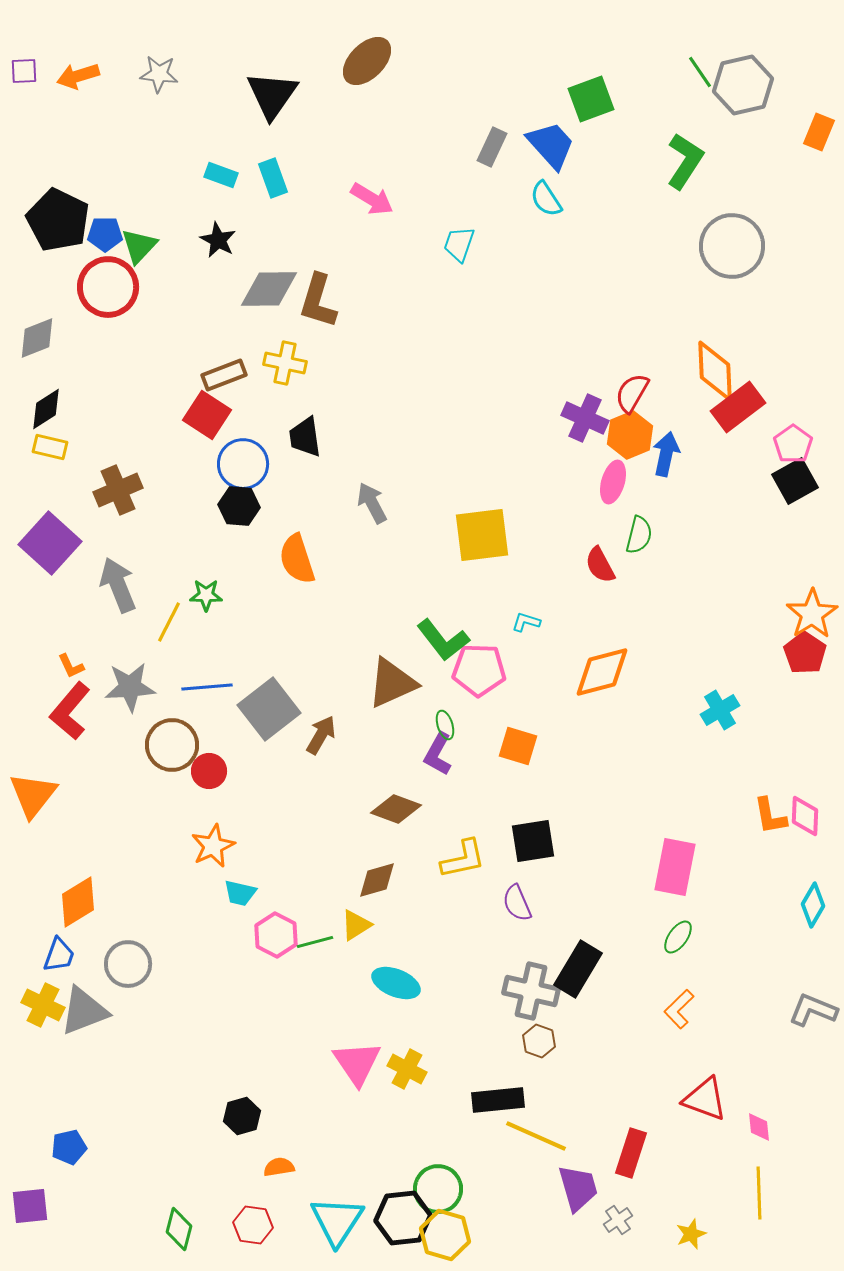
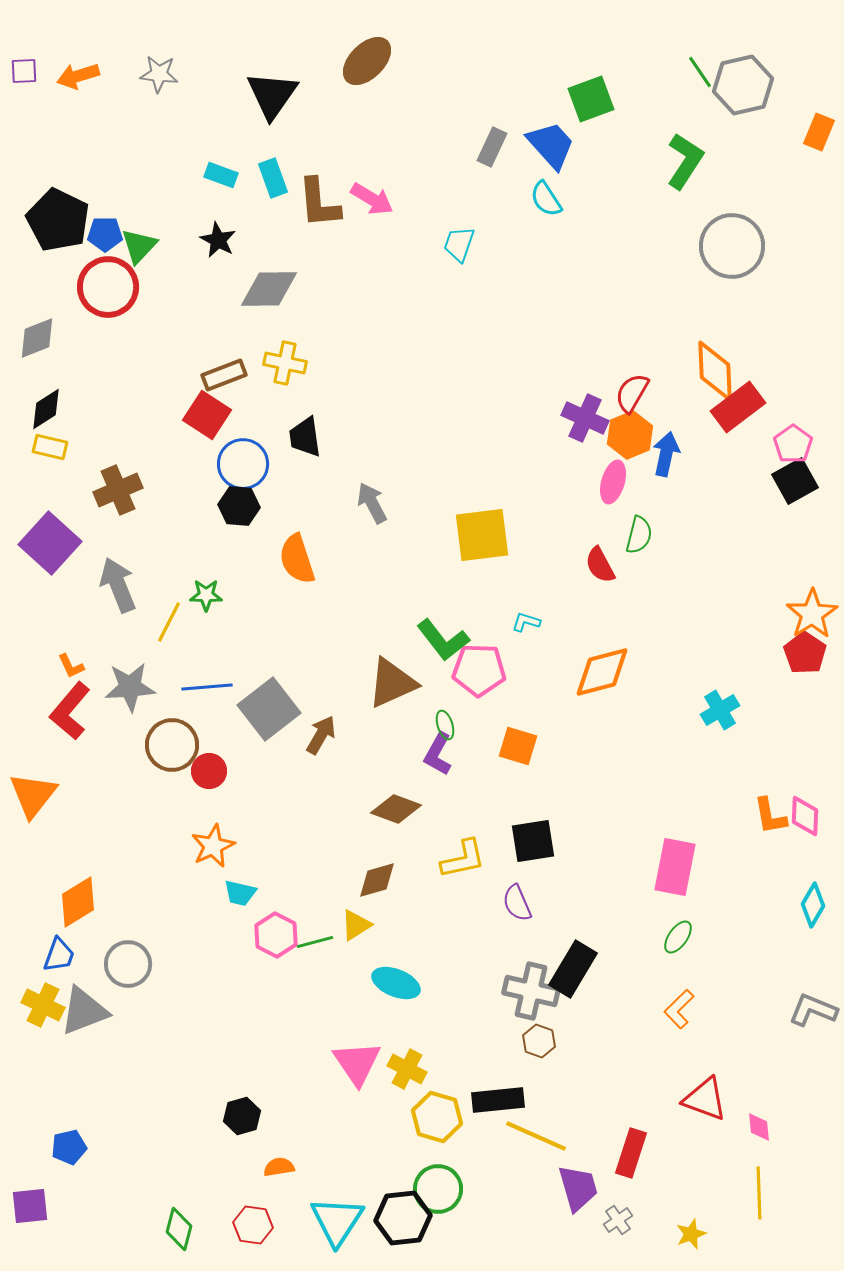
brown L-shape at (318, 301): moved 1 px right, 98 px up; rotated 22 degrees counterclockwise
black rectangle at (578, 969): moved 5 px left
yellow hexagon at (445, 1235): moved 8 px left, 118 px up
